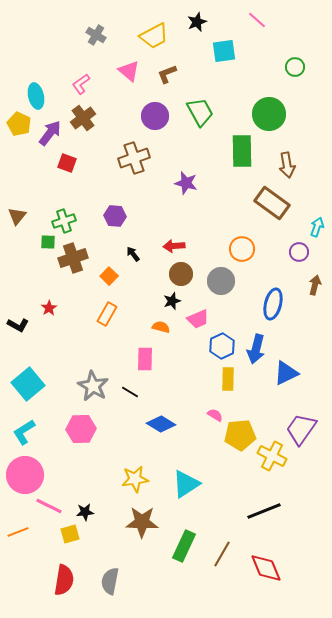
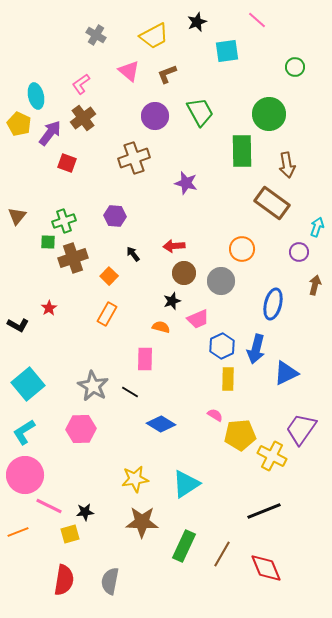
cyan square at (224, 51): moved 3 px right
brown circle at (181, 274): moved 3 px right, 1 px up
